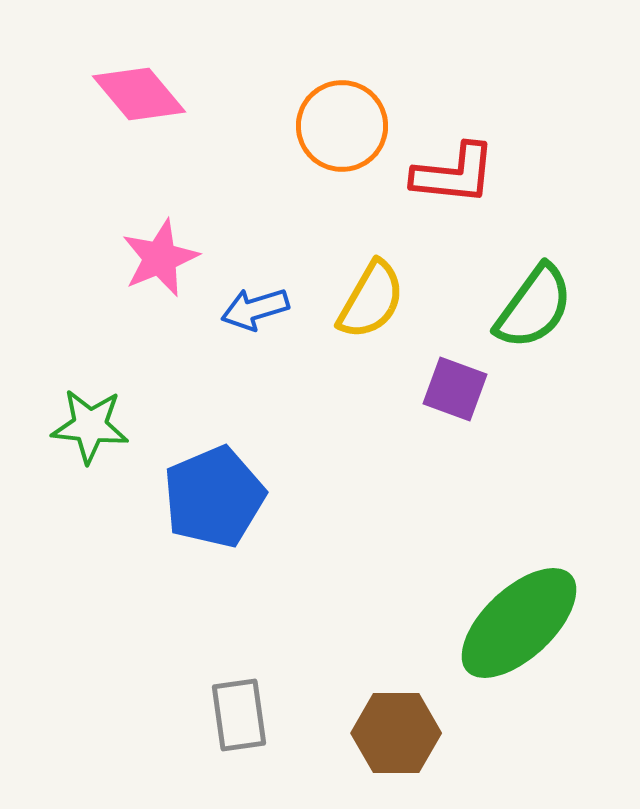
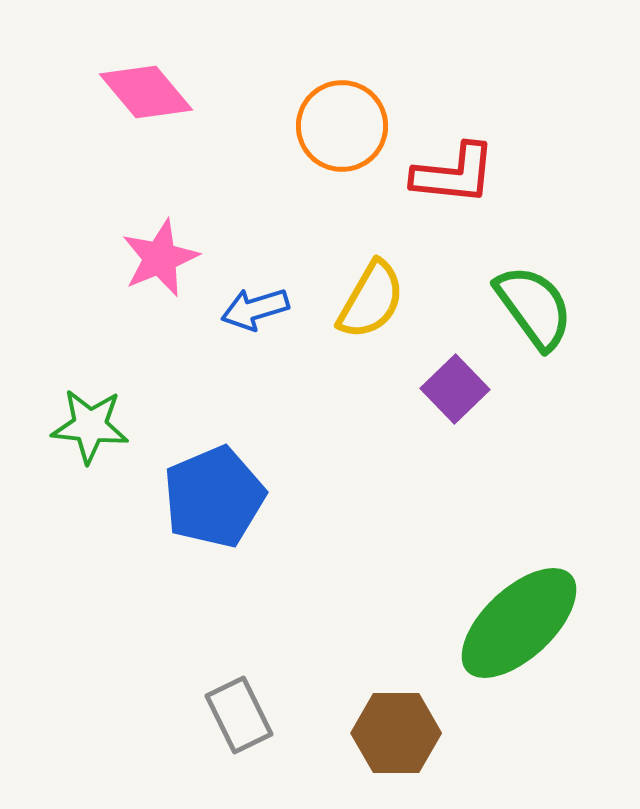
pink diamond: moved 7 px right, 2 px up
green semicircle: rotated 72 degrees counterclockwise
purple square: rotated 26 degrees clockwise
gray rectangle: rotated 18 degrees counterclockwise
